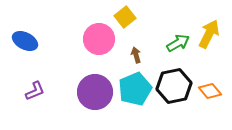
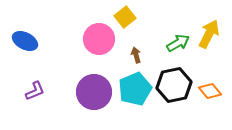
black hexagon: moved 1 px up
purple circle: moved 1 px left
